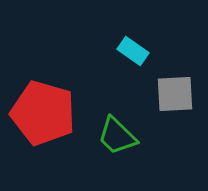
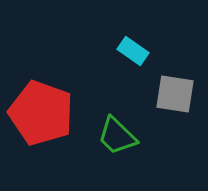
gray square: rotated 12 degrees clockwise
red pentagon: moved 2 px left; rotated 4 degrees clockwise
